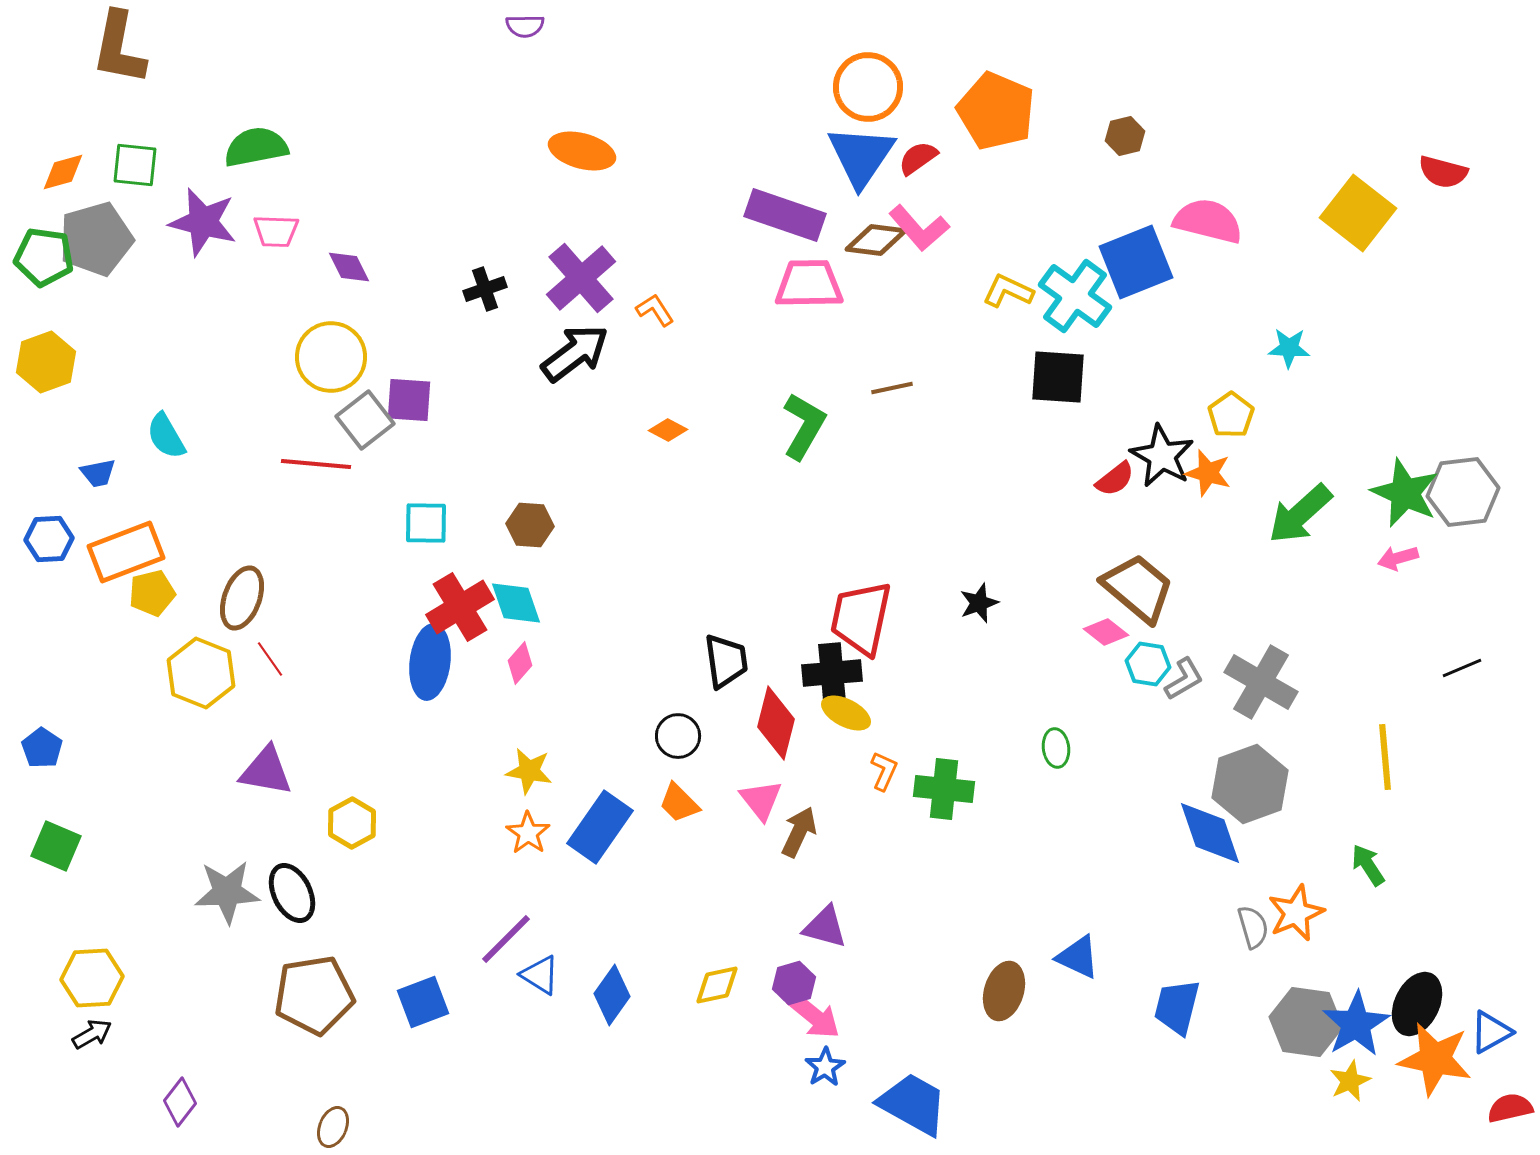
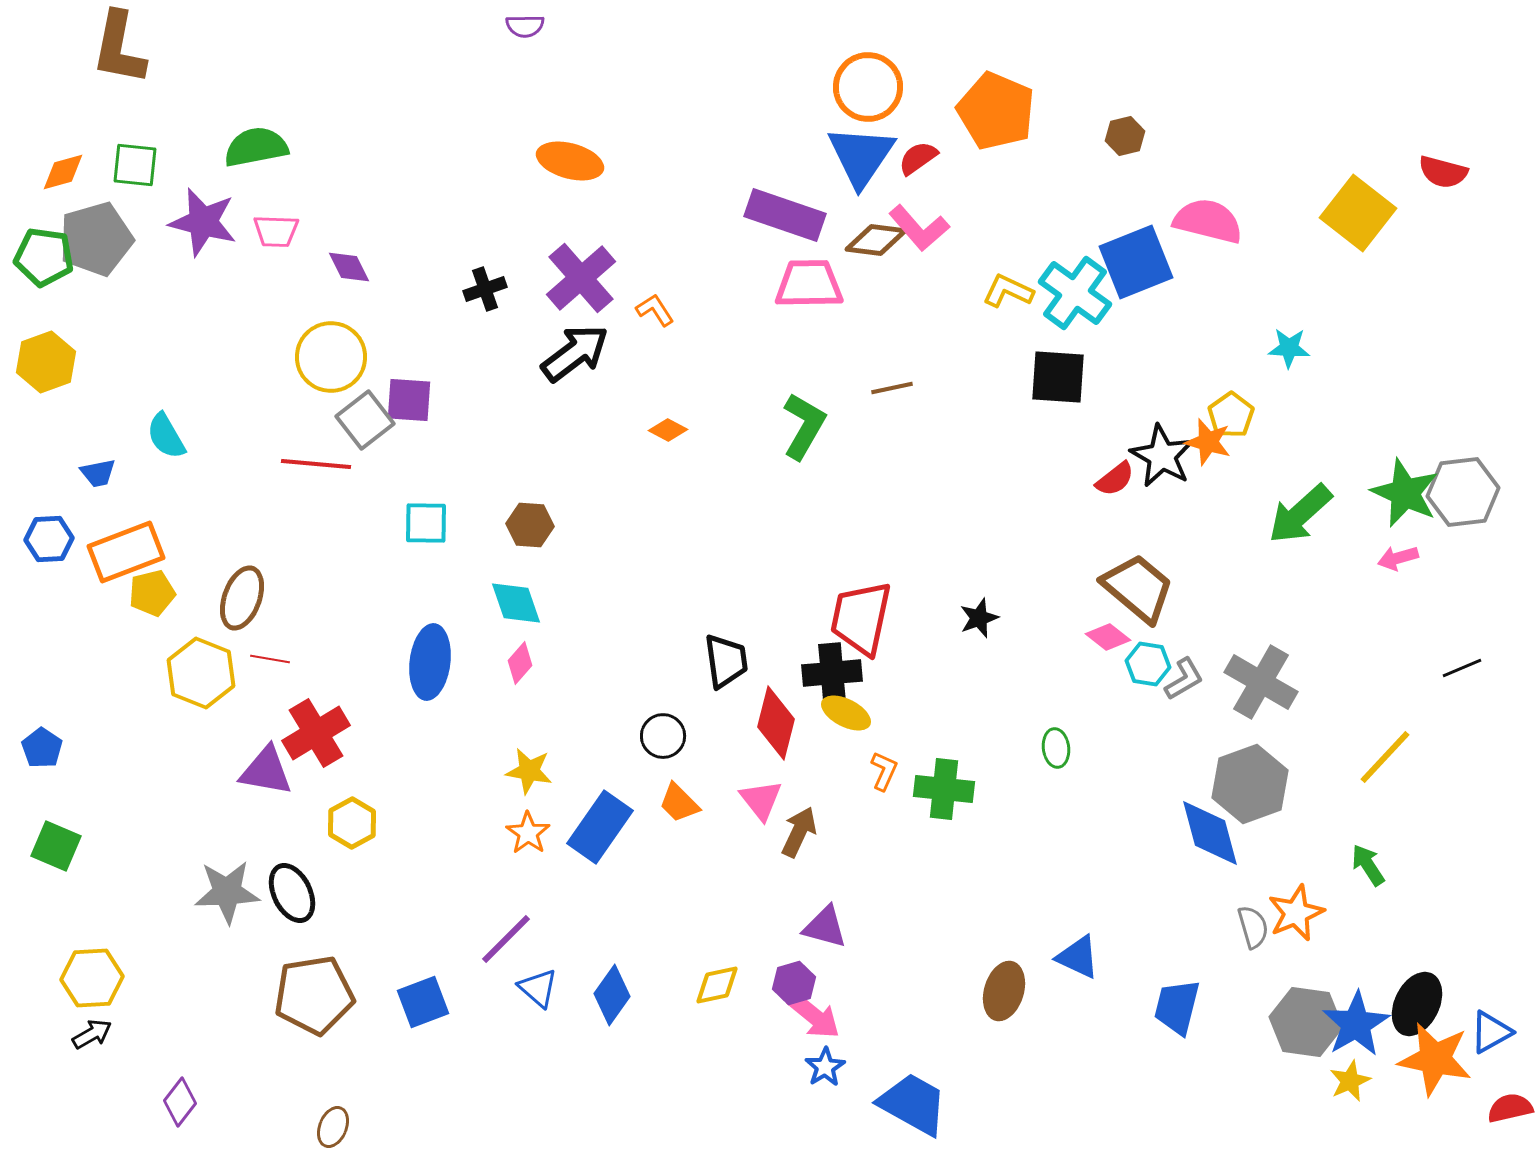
orange ellipse at (582, 151): moved 12 px left, 10 px down
cyan cross at (1075, 296): moved 3 px up
orange star at (1208, 473): moved 31 px up
black star at (979, 603): moved 15 px down
red cross at (460, 607): moved 144 px left, 126 px down
pink diamond at (1106, 632): moved 2 px right, 5 px down
red line at (270, 659): rotated 45 degrees counterclockwise
black circle at (678, 736): moved 15 px left
yellow line at (1385, 757): rotated 48 degrees clockwise
blue diamond at (1210, 833): rotated 4 degrees clockwise
blue triangle at (540, 975): moved 2 px left, 13 px down; rotated 9 degrees clockwise
